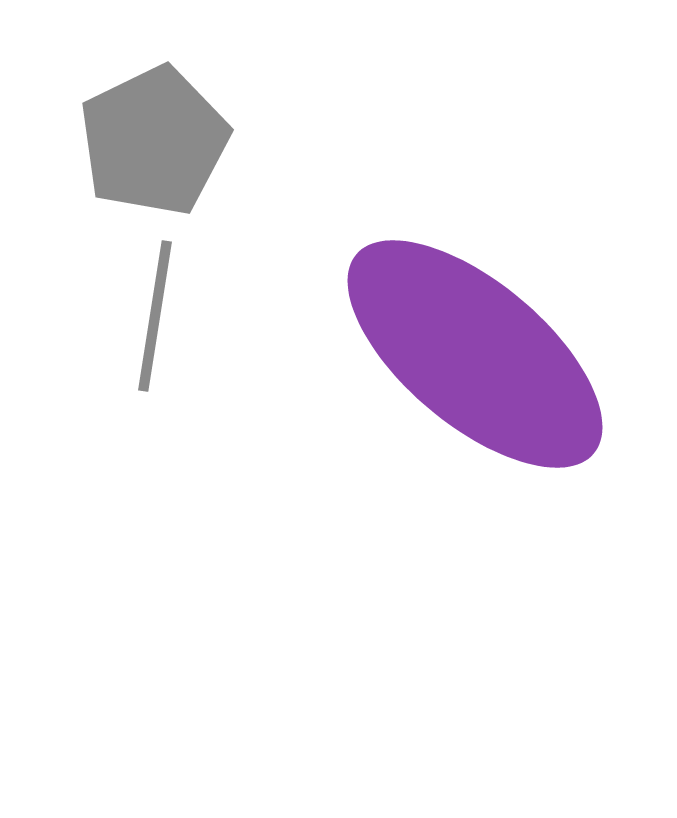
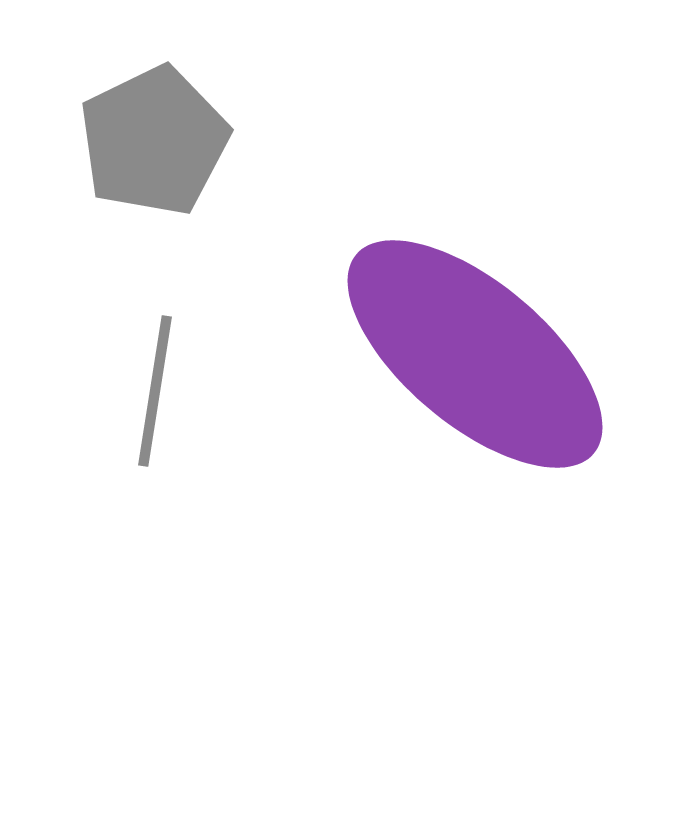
gray line: moved 75 px down
